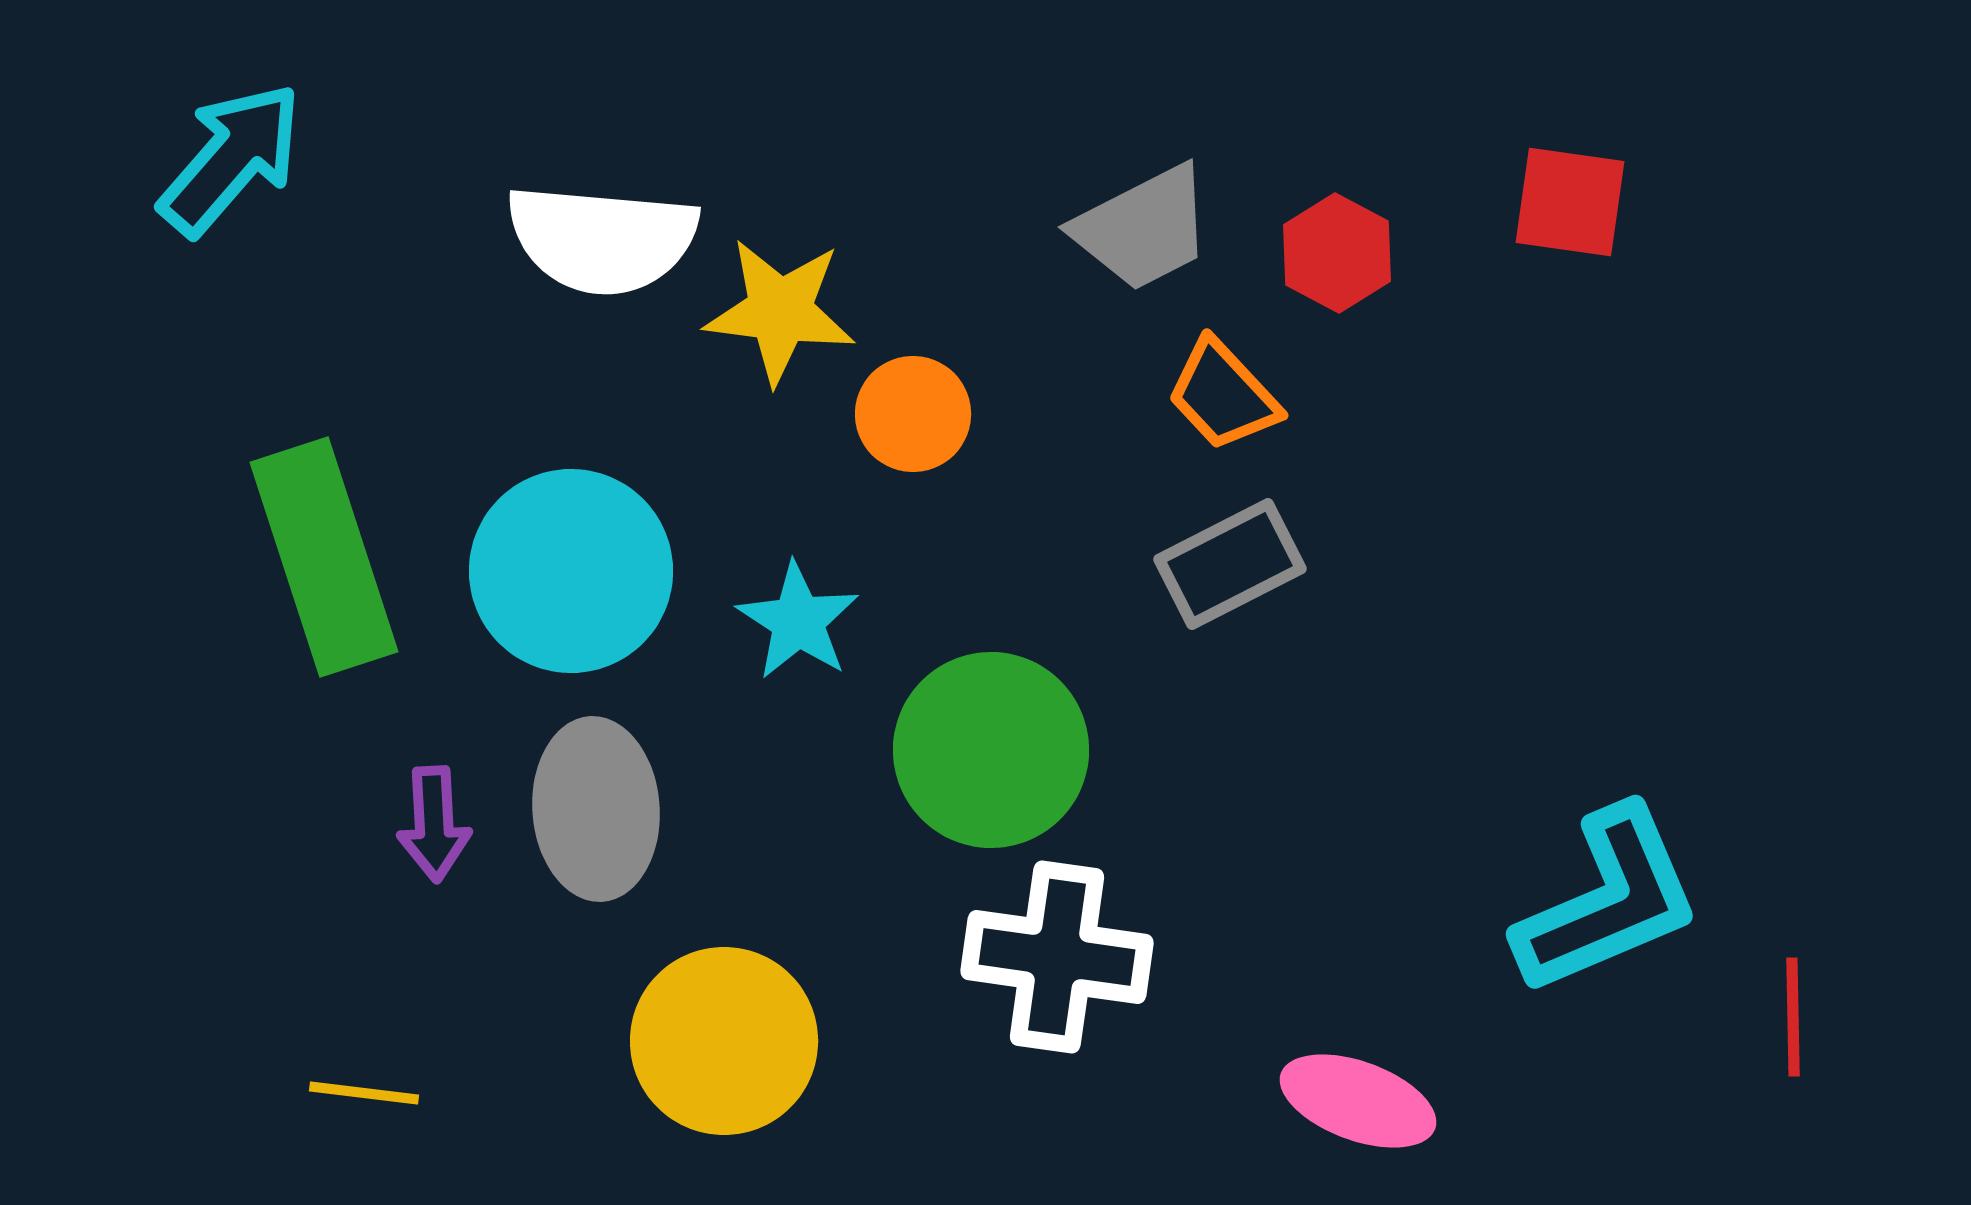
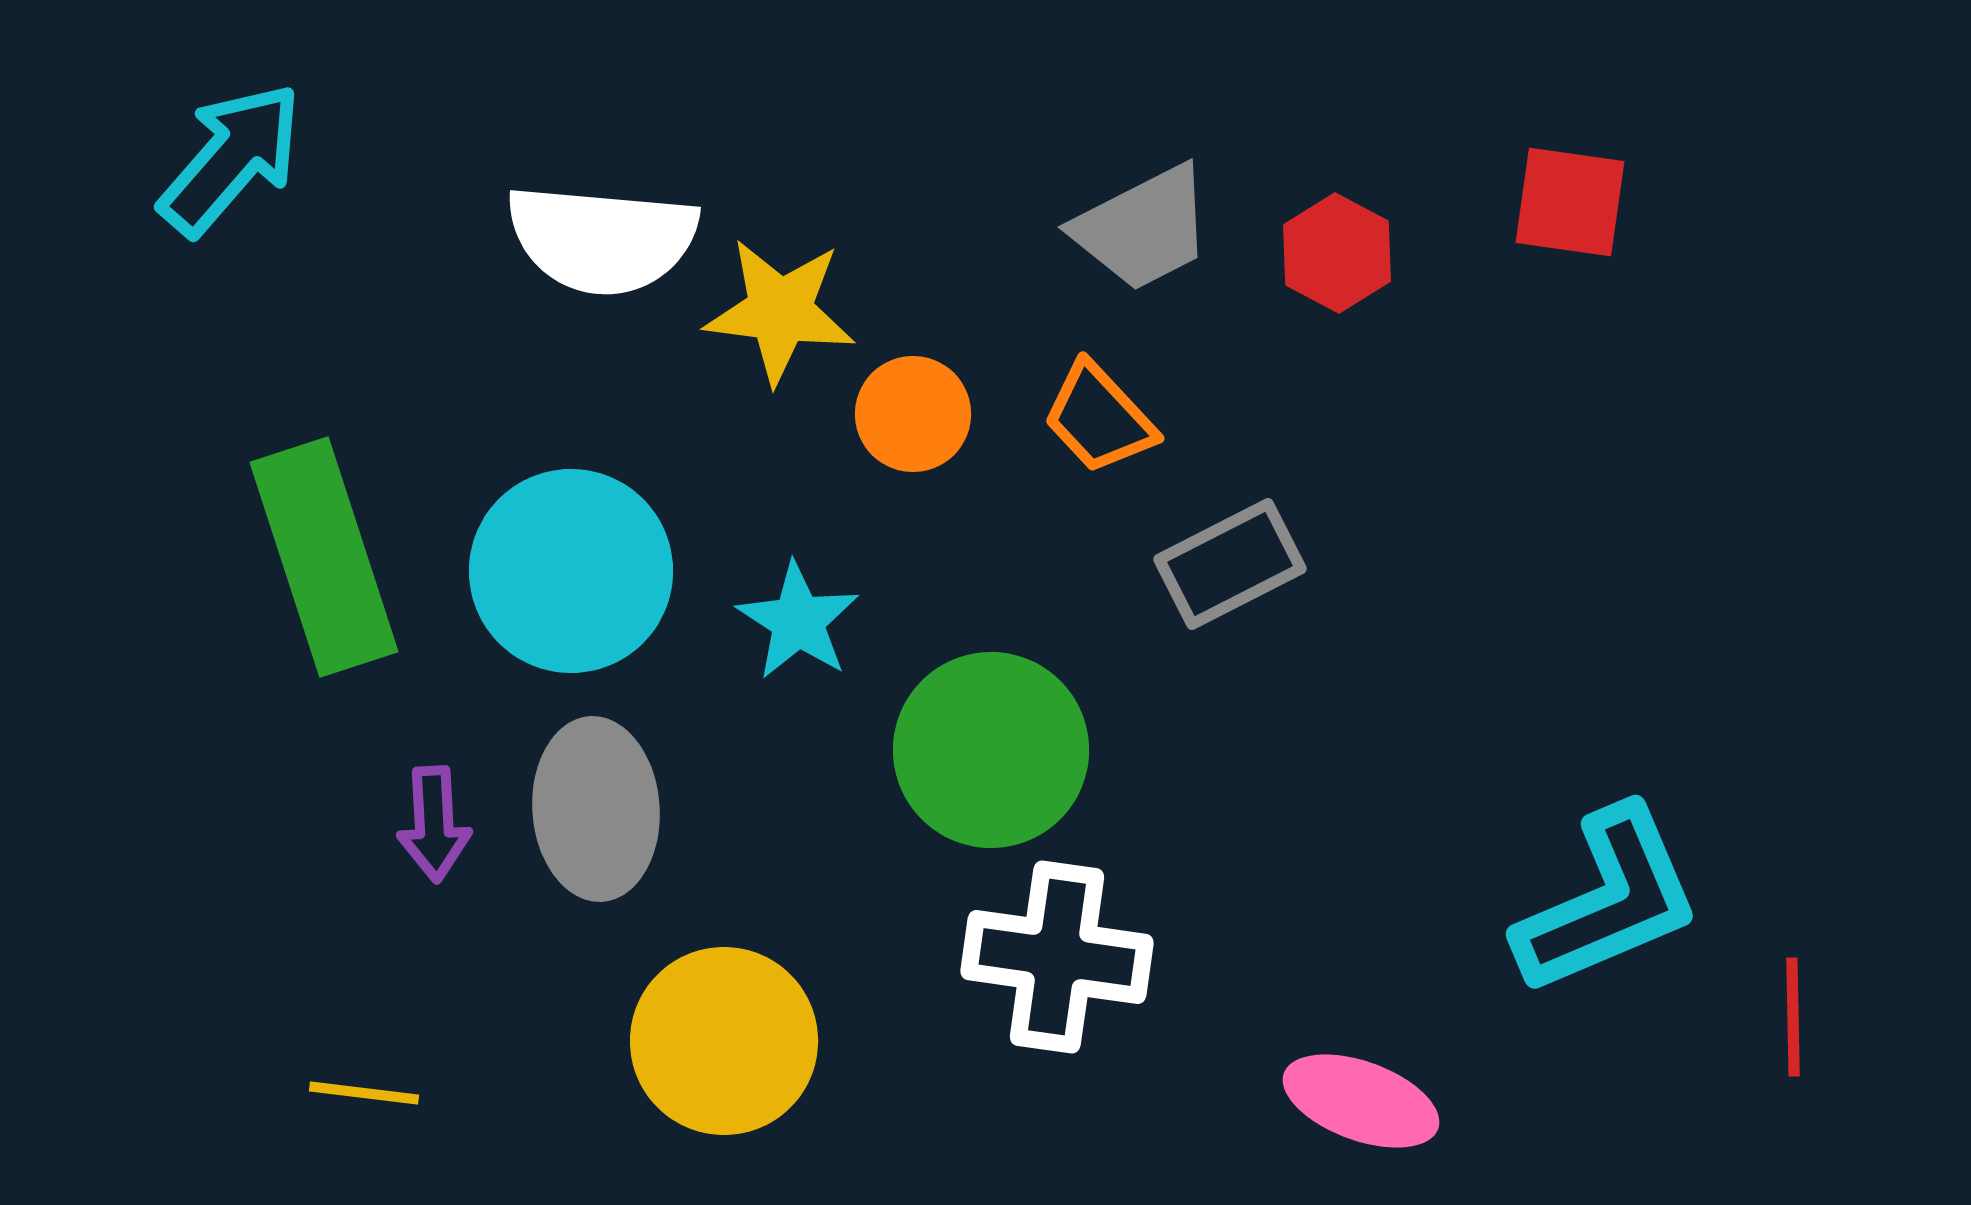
orange trapezoid: moved 124 px left, 23 px down
pink ellipse: moved 3 px right
